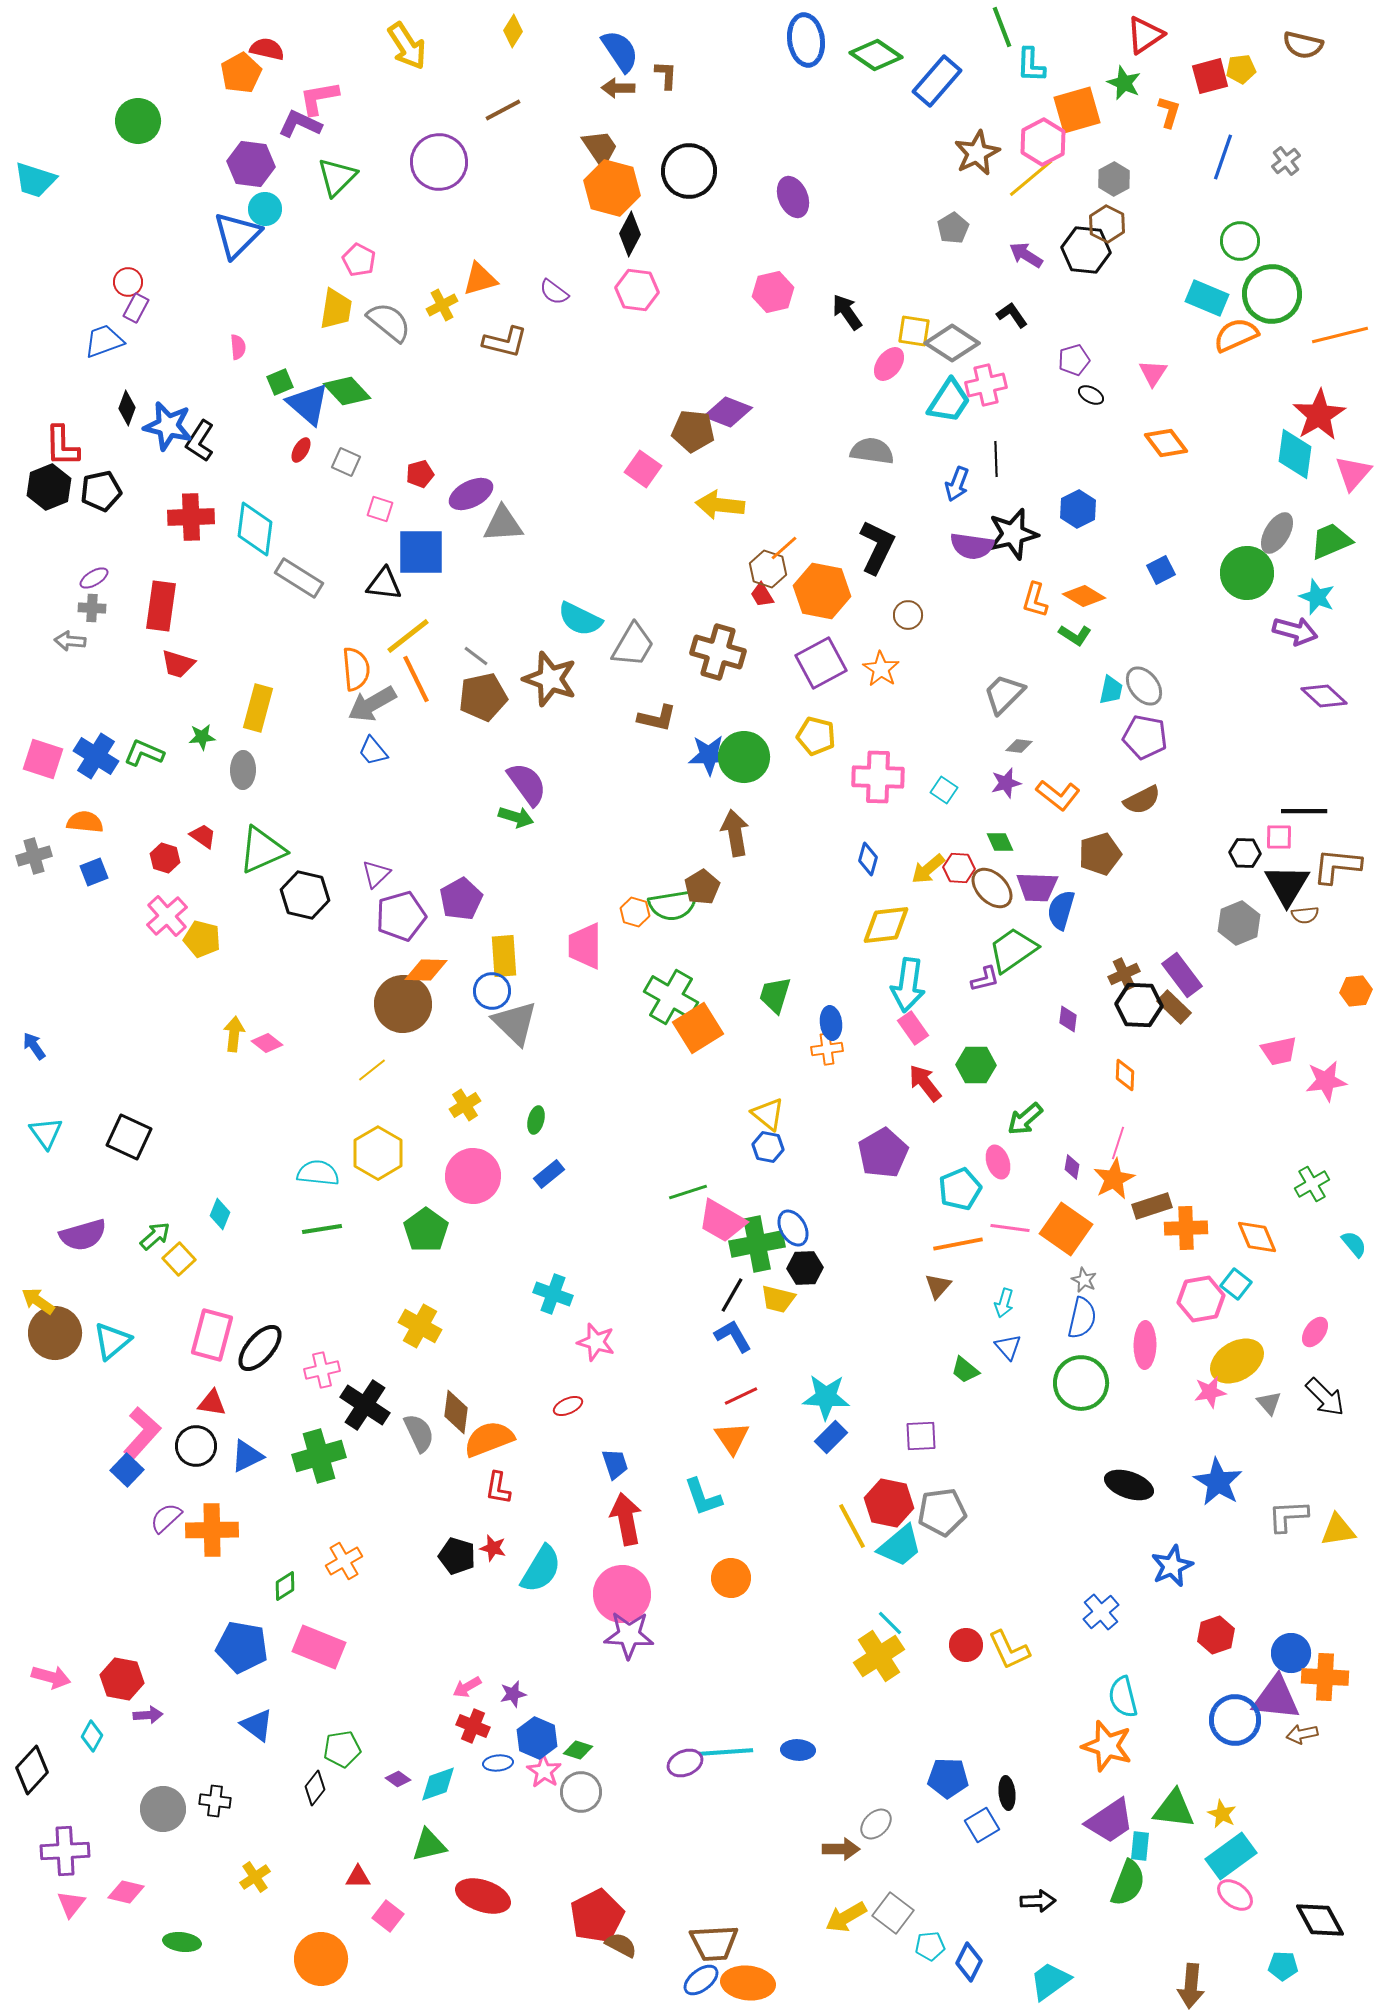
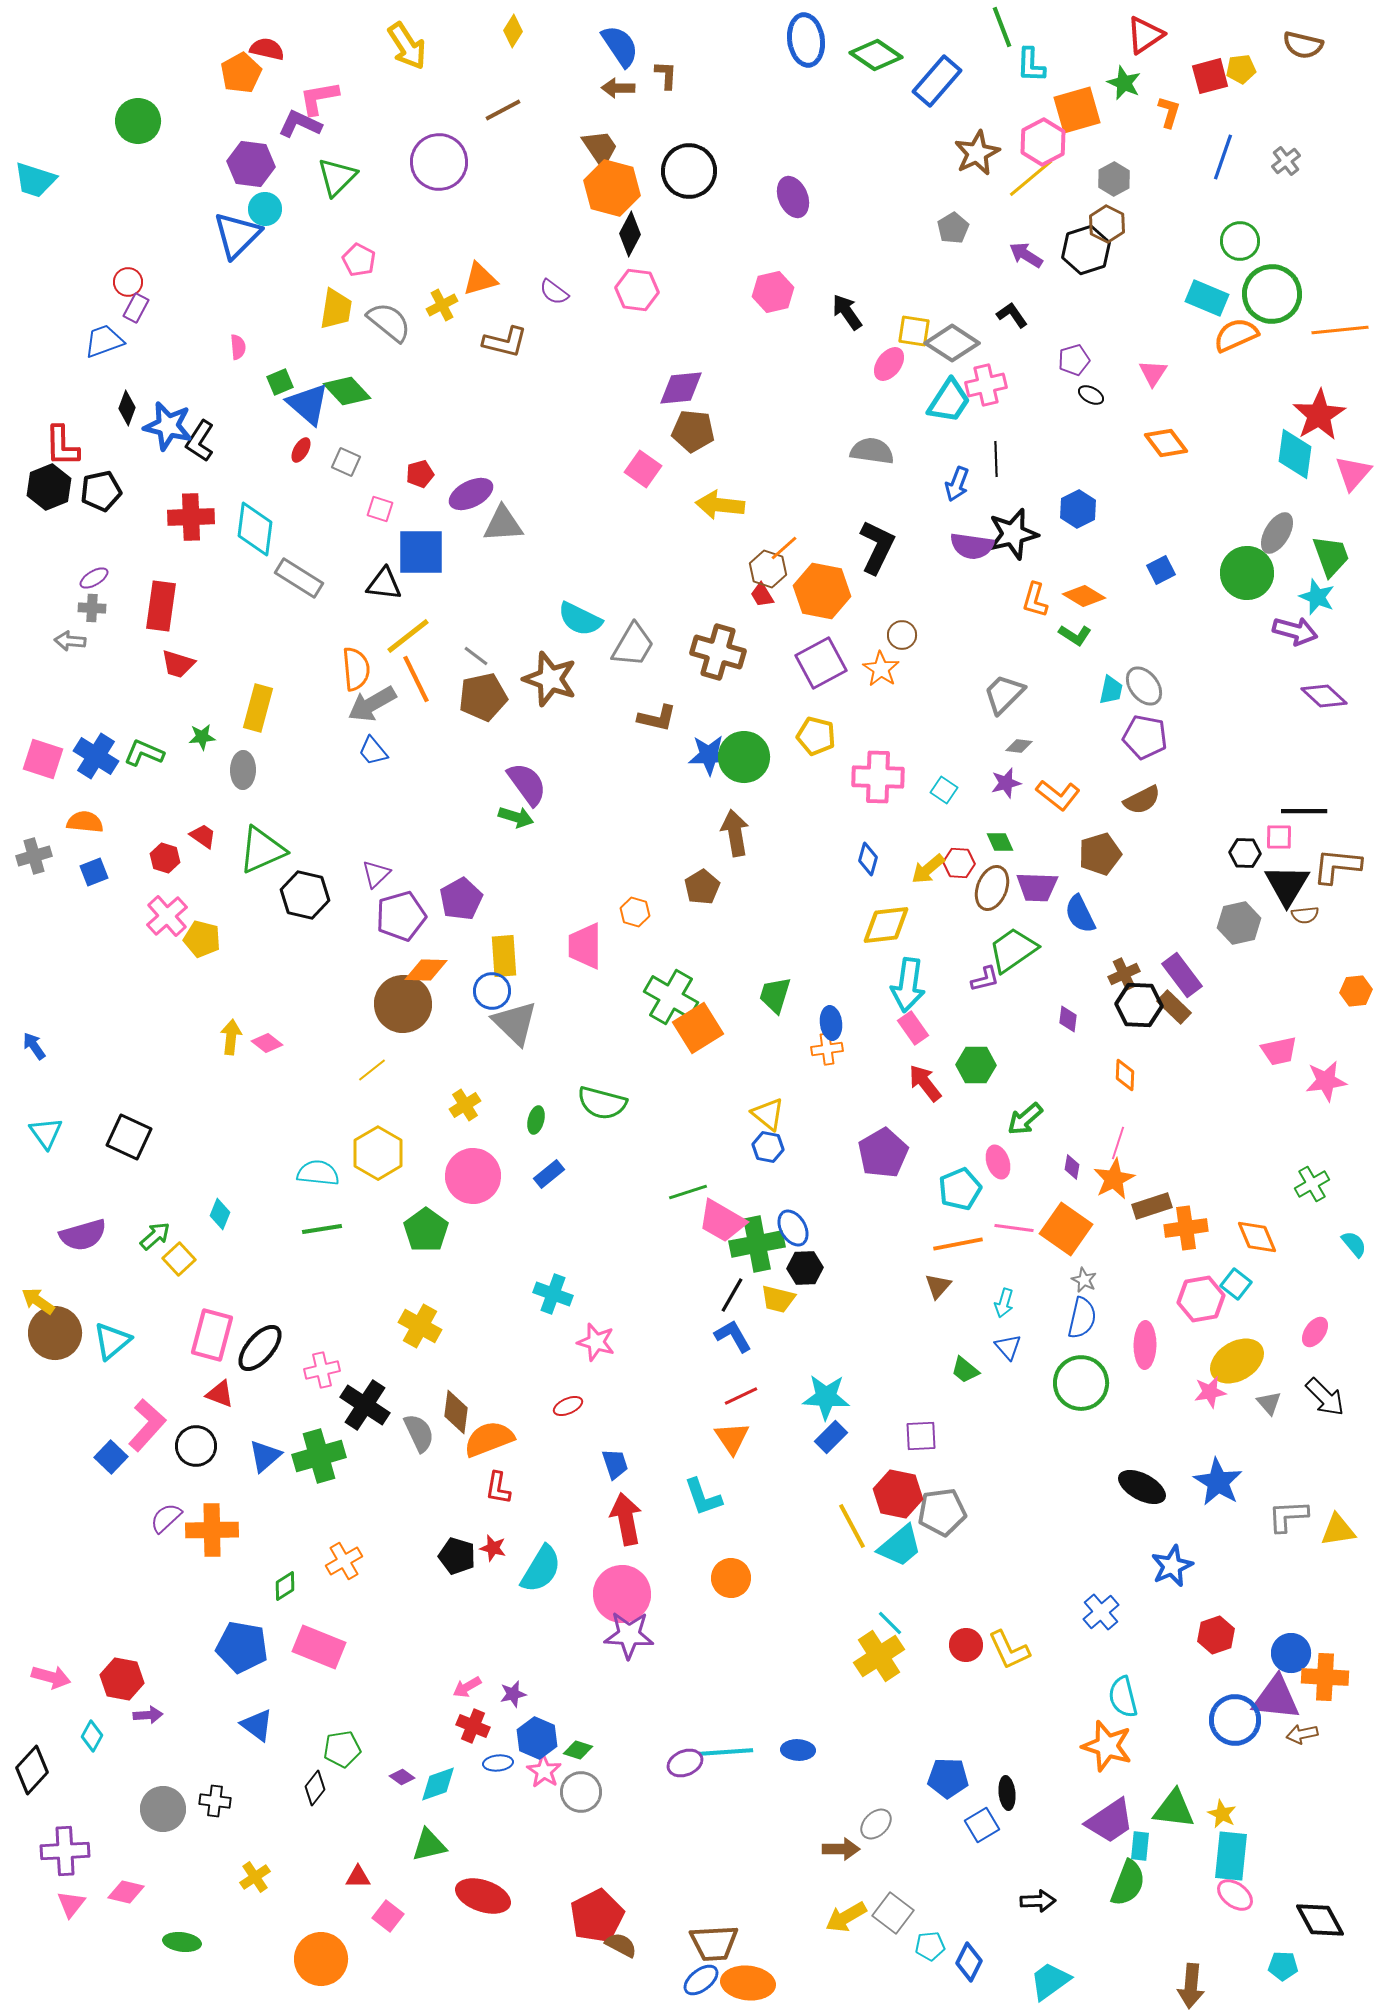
blue semicircle at (620, 51): moved 5 px up
black hexagon at (1086, 250): rotated 24 degrees counterclockwise
orange line at (1340, 335): moved 5 px up; rotated 8 degrees clockwise
purple diamond at (728, 412): moved 47 px left, 24 px up; rotated 27 degrees counterclockwise
green trapezoid at (1331, 541): moved 15 px down; rotated 93 degrees clockwise
brown circle at (908, 615): moved 6 px left, 20 px down
red hexagon at (959, 868): moved 5 px up
brown ellipse at (992, 888): rotated 66 degrees clockwise
green semicircle at (673, 905): moved 71 px left, 198 px down; rotated 24 degrees clockwise
blue semicircle at (1061, 910): moved 19 px right, 4 px down; rotated 42 degrees counterclockwise
gray hexagon at (1239, 923): rotated 9 degrees clockwise
yellow arrow at (234, 1034): moved 3 px left, 3 px down
pink line at (1010, 1228): moved 4 px right
orange cross at (1186, 1228): rotated 6 degrees counterclockwise
red triangle at (212, 1403): moved 8 px right, 9 px up; rotated 12 degrees clockwise
pink L-shape at (142, 1433): moved 5 px right, 8 px up
blue triangle at (247, 1456): moved 18 px right; rotated 15 degrees counterclockwise
blue square at (127, 1470): moved 16 px left, 13 px up
black ellipse at (1129, 1485): moved 13 px right, 2 px down; rotated 9 degrees clockwise
red hexagon at (889, 1503): moved 9 px right, 9 px up
purple diamond at (398, 1779): moved 4 px right, 2 px up
cyan rectangle at (1231, 1856): rotated 48 degrees counterclockwise
